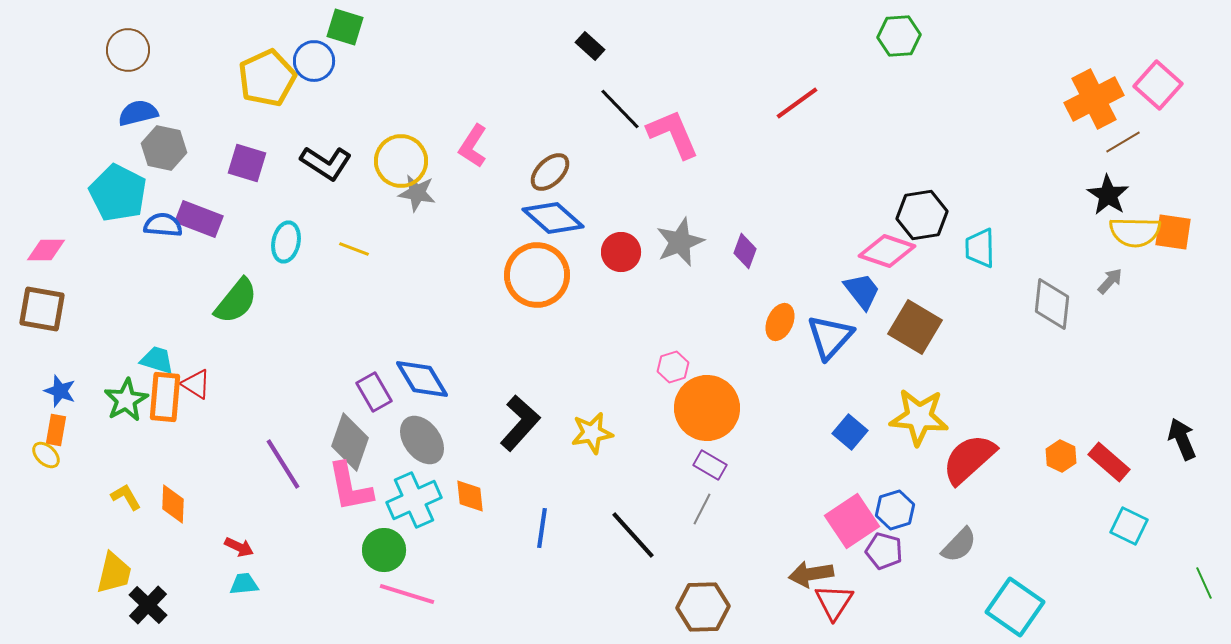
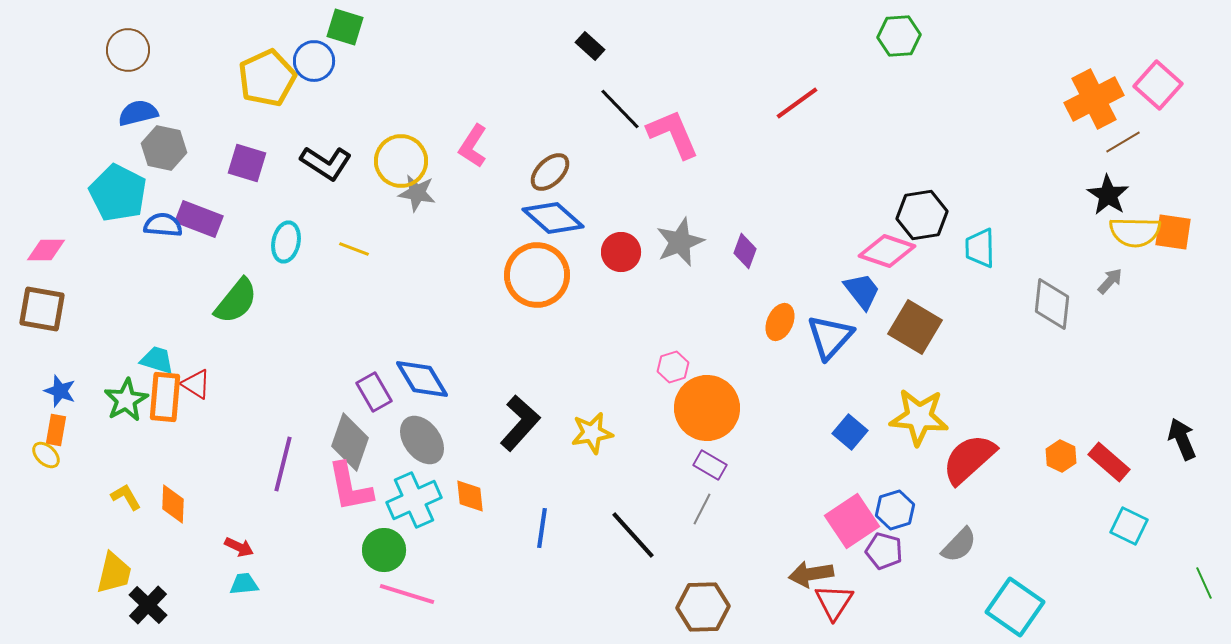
purple line at (283, 464): rotated 46 degrees clockwise
